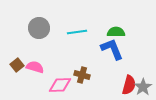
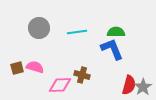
brown square: moved 3 px down; rotated 24 degrees clockwise
